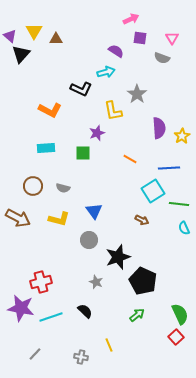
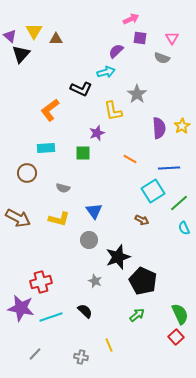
purple semicircle at (116, 51): rotated 77 degrees counterclockwise
orange L-shape at (50, 110): rotated 115 degrees clockwise
yellow star at (182, 136): moved 10 px up
brown circle at (33, 186): moved 6 px left, 13 px up
green line at (179, 204): moved 1 px up; rotated 48 degrees counterclockwise
gray star at (96, 282): moved 1 px left, 1 px up
